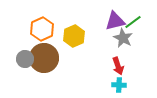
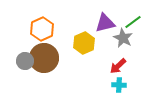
purple triangle: moved 10 px left, 2 px down
yellow hexagon: moved 10 px right, 7 px down
gray circle: moved 2 px down
red arrow: rotated 66 degrees clockwise
